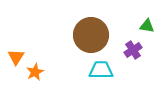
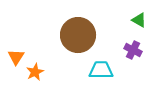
green triangle: moved 8 px left, 6 px up; rotated 21 degrees clockwise
brown circle: moved 13 px left
purple cross: rotated 30 degrees counterclockwise
